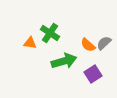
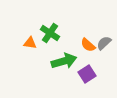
purple square: moved 6 px left
